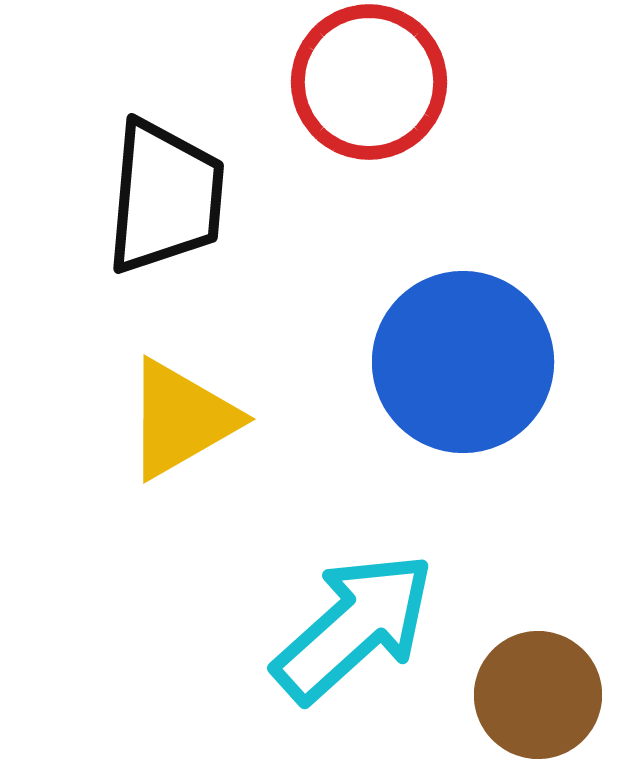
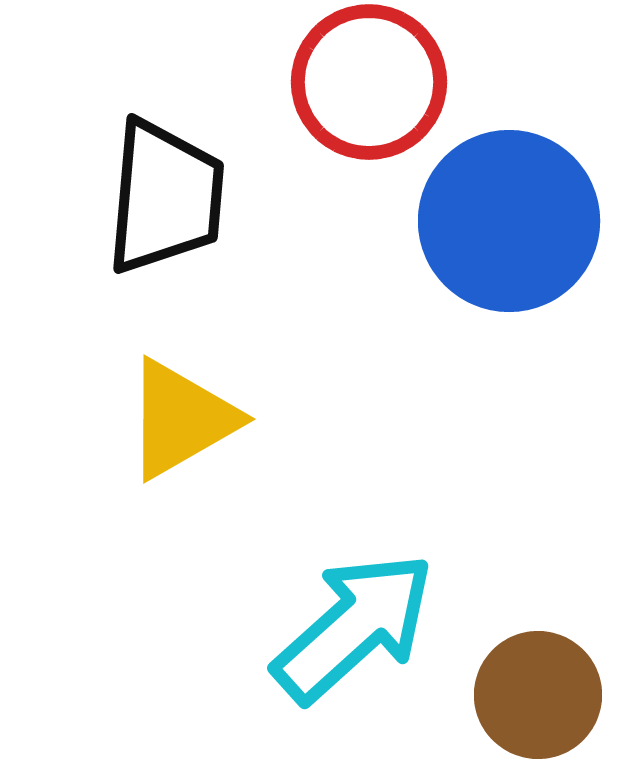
blue circle: moved 46 px right, 141 px up
